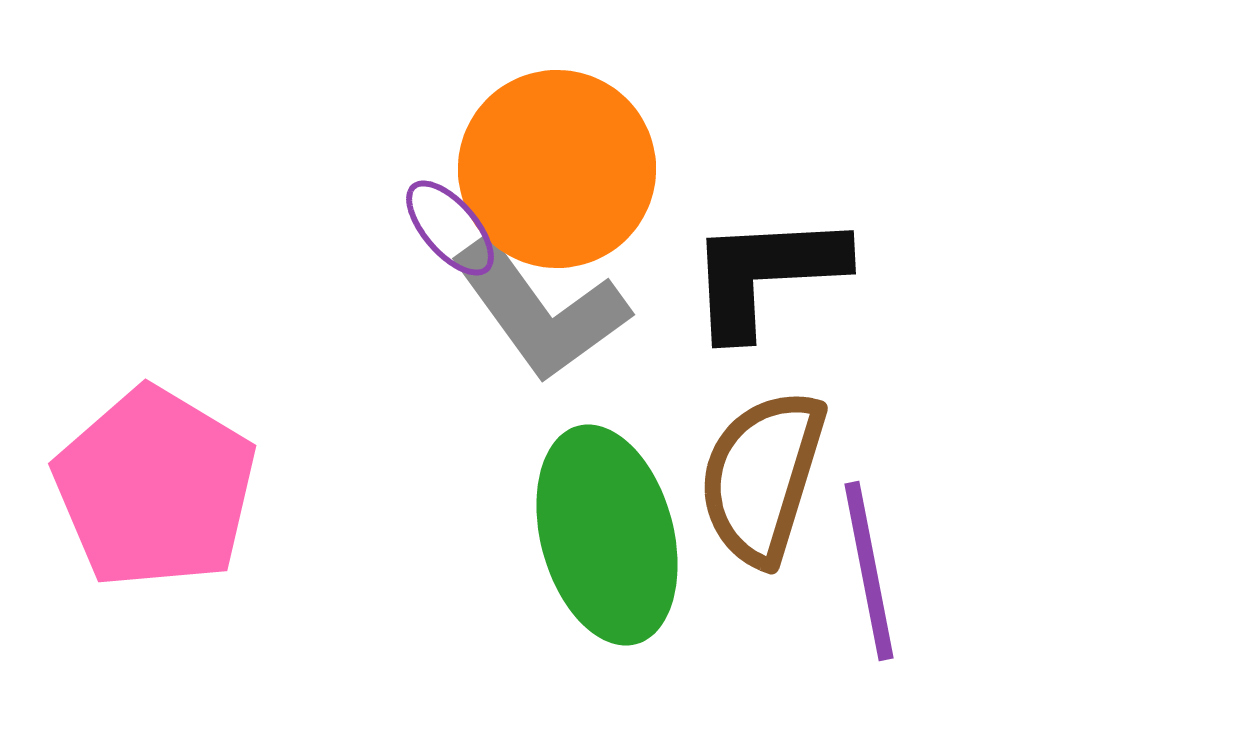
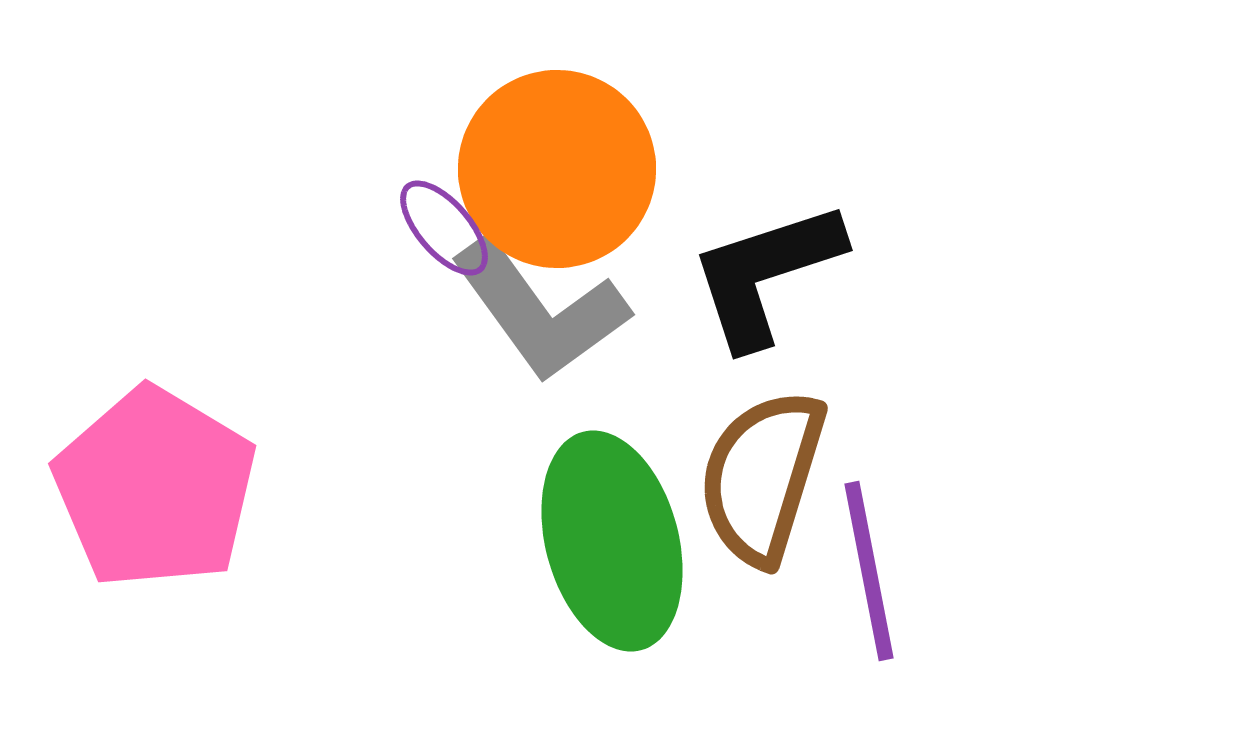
purple ellipse: moved 6 px left
black L-shape: rotated 15 degrees counterclockwise
green ellipse: moved 5 px right, 6 px down
